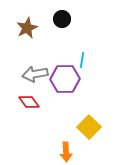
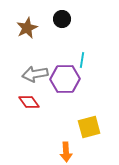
yellow square: rotated 30 degrees clockwise
